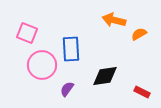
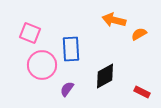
pink square: moved 3 px right
black diamond: rotated 20 degrees counterclockwise
